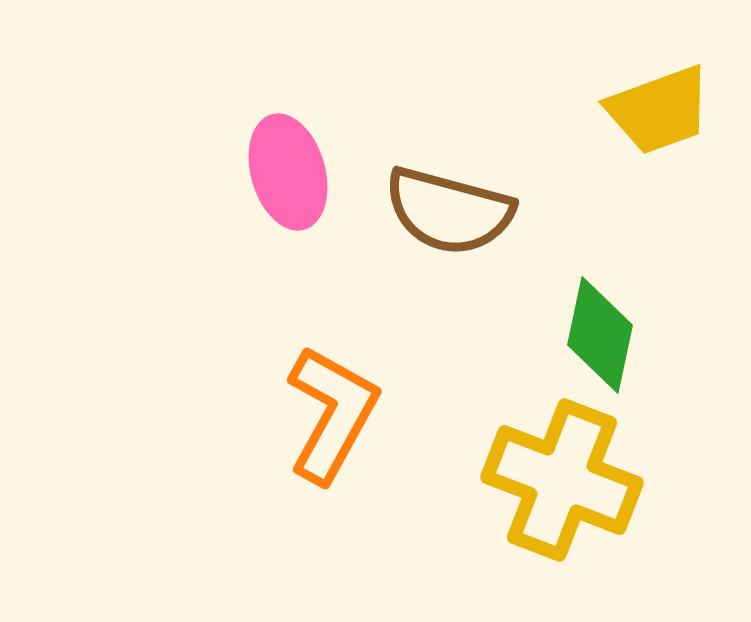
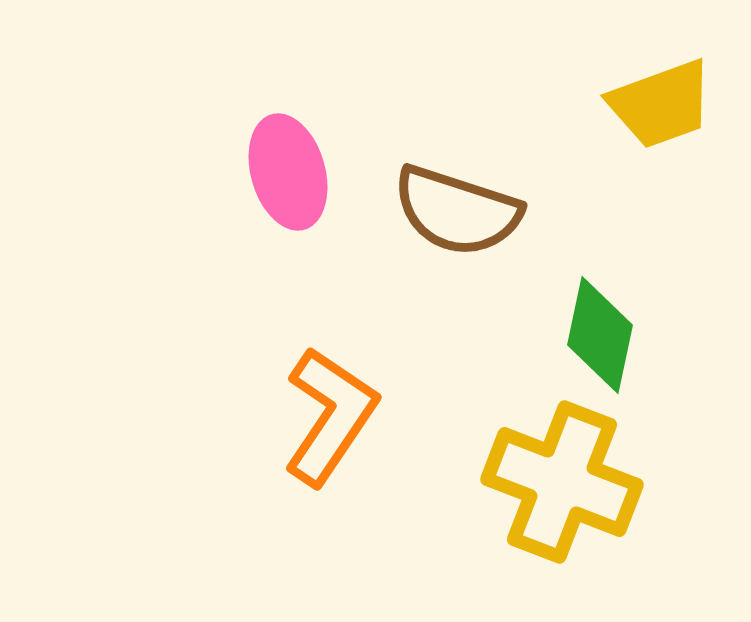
yellow trapezoid: moved 2 px right, 6 px up
brown semicircle: moved 8 px right; rotated 3 degrees clockwise
orange L-shape: moved 2 px left, 2 px down; rotated 5 degrees clockwise
yellow cross: moved 2 px down
